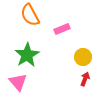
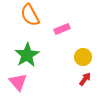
red arrow: rotated 16 degrees clockwise
